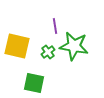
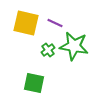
purple line: moved 3 px up; rotated 56 degrees counterclockwise
yellow square: moved 9 px right, 23 px up
green cross: moved 2 px up
